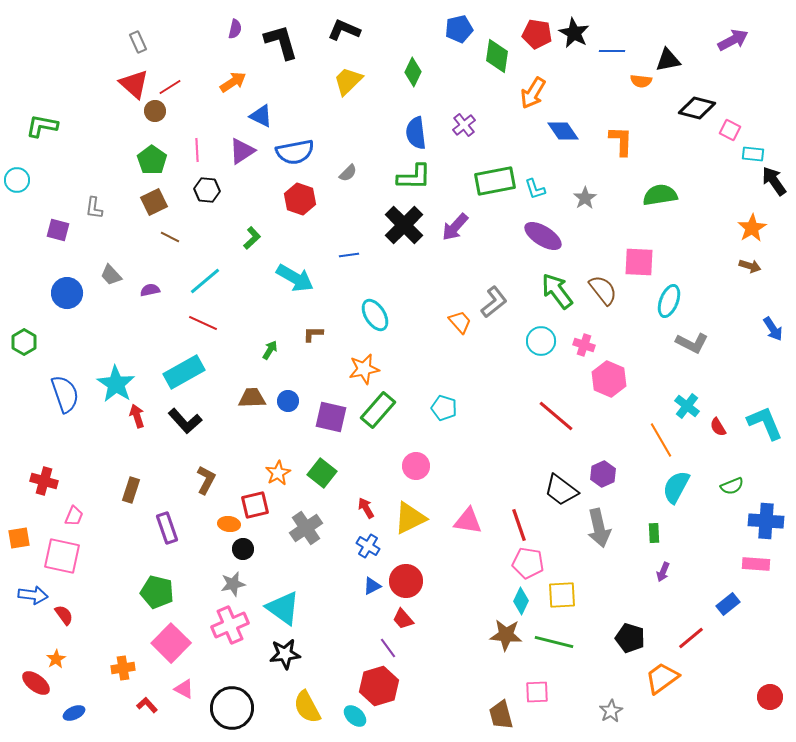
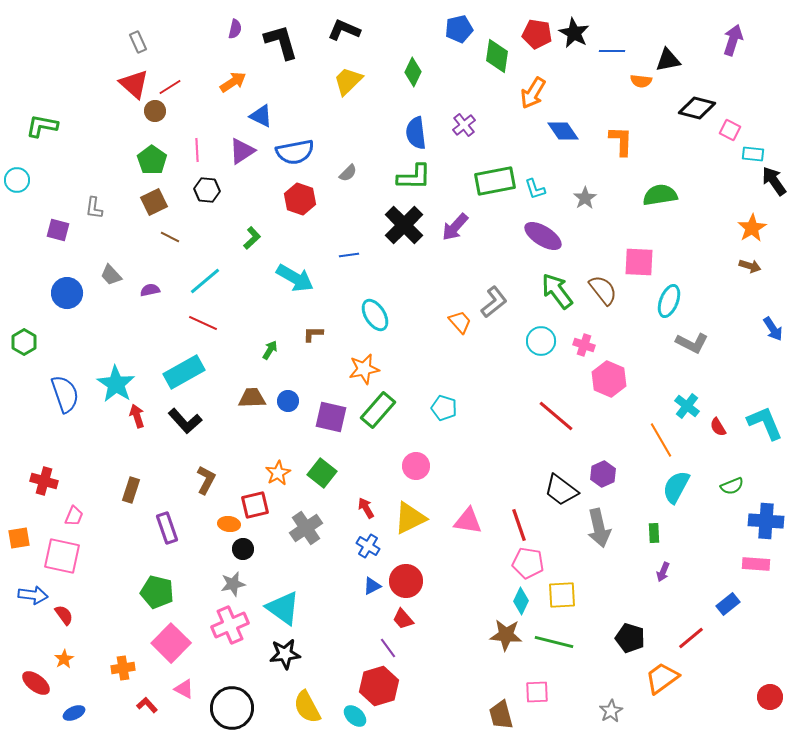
purple arrow at (733, 40): rotated 44 degrees counterclockwise
orange star at (56, 659): moved 8 px right
